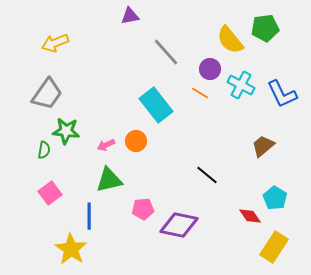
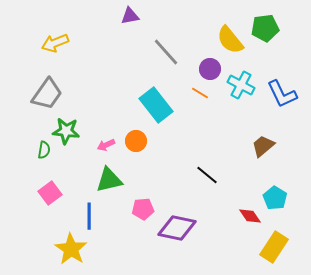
purple diamond: moved 2 px left, 3 px down
